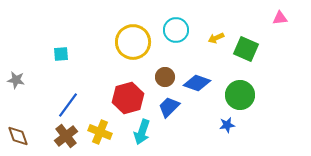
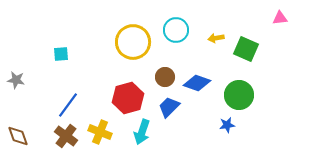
yellow arrow: rotated 14 degrees clockwise
green circle: moved 1 px left
brown cross: rotated 15 degrees counterclockwise
